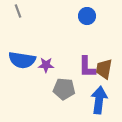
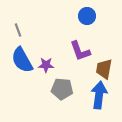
gray line: moved 19 px down
blue semicircle: rotated 52 degrees clockwise
purple L-shape: moved 7 px left, 16 px up; rotated 20 degrees counterclockwise
gray pentagon: moved 2 px left
blue arrow: moved 5 px up
